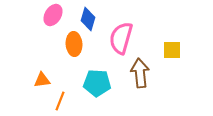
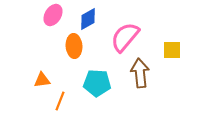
blue diamond: rotated 45 degrees clockwise
pink semicircle: moved 4 px right, 1 px up; rotated 24 degrees clockwise
orange ellipse: moved 2 px down
